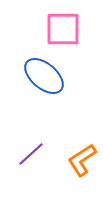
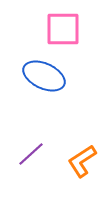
blue ellipse: rotated 15 degrees counterclockwise
orange L-shape: moved 1 px down
